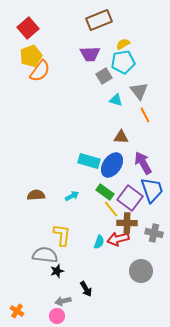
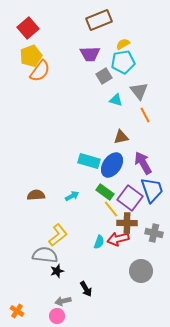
brown triangle: rotated 14 degrees counterclockwise
yellow L-shape: moved 4 px left; rotated 45 degrees clockwise
